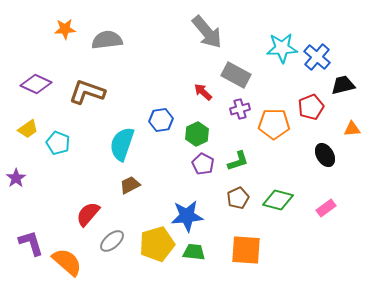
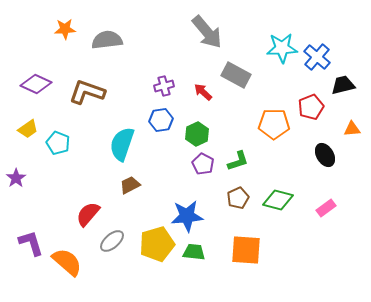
purple cross: moved 76 px left, 23 px up
